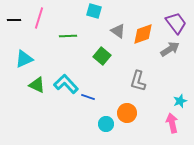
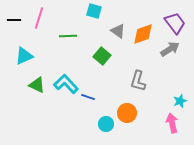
purple trapezoid: moved 1 px left
cyan triangle: moved 3 px up
